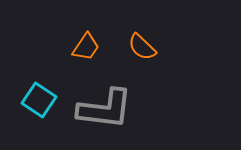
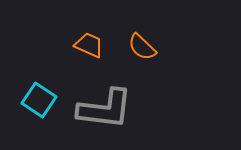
orange trapezoid: moved 3 px right, 2 px up; rotated 100 degrees counterclockwise
